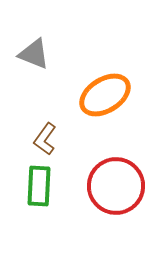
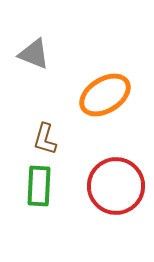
brown L-shape: rotated 20 degrees counterclockwise
